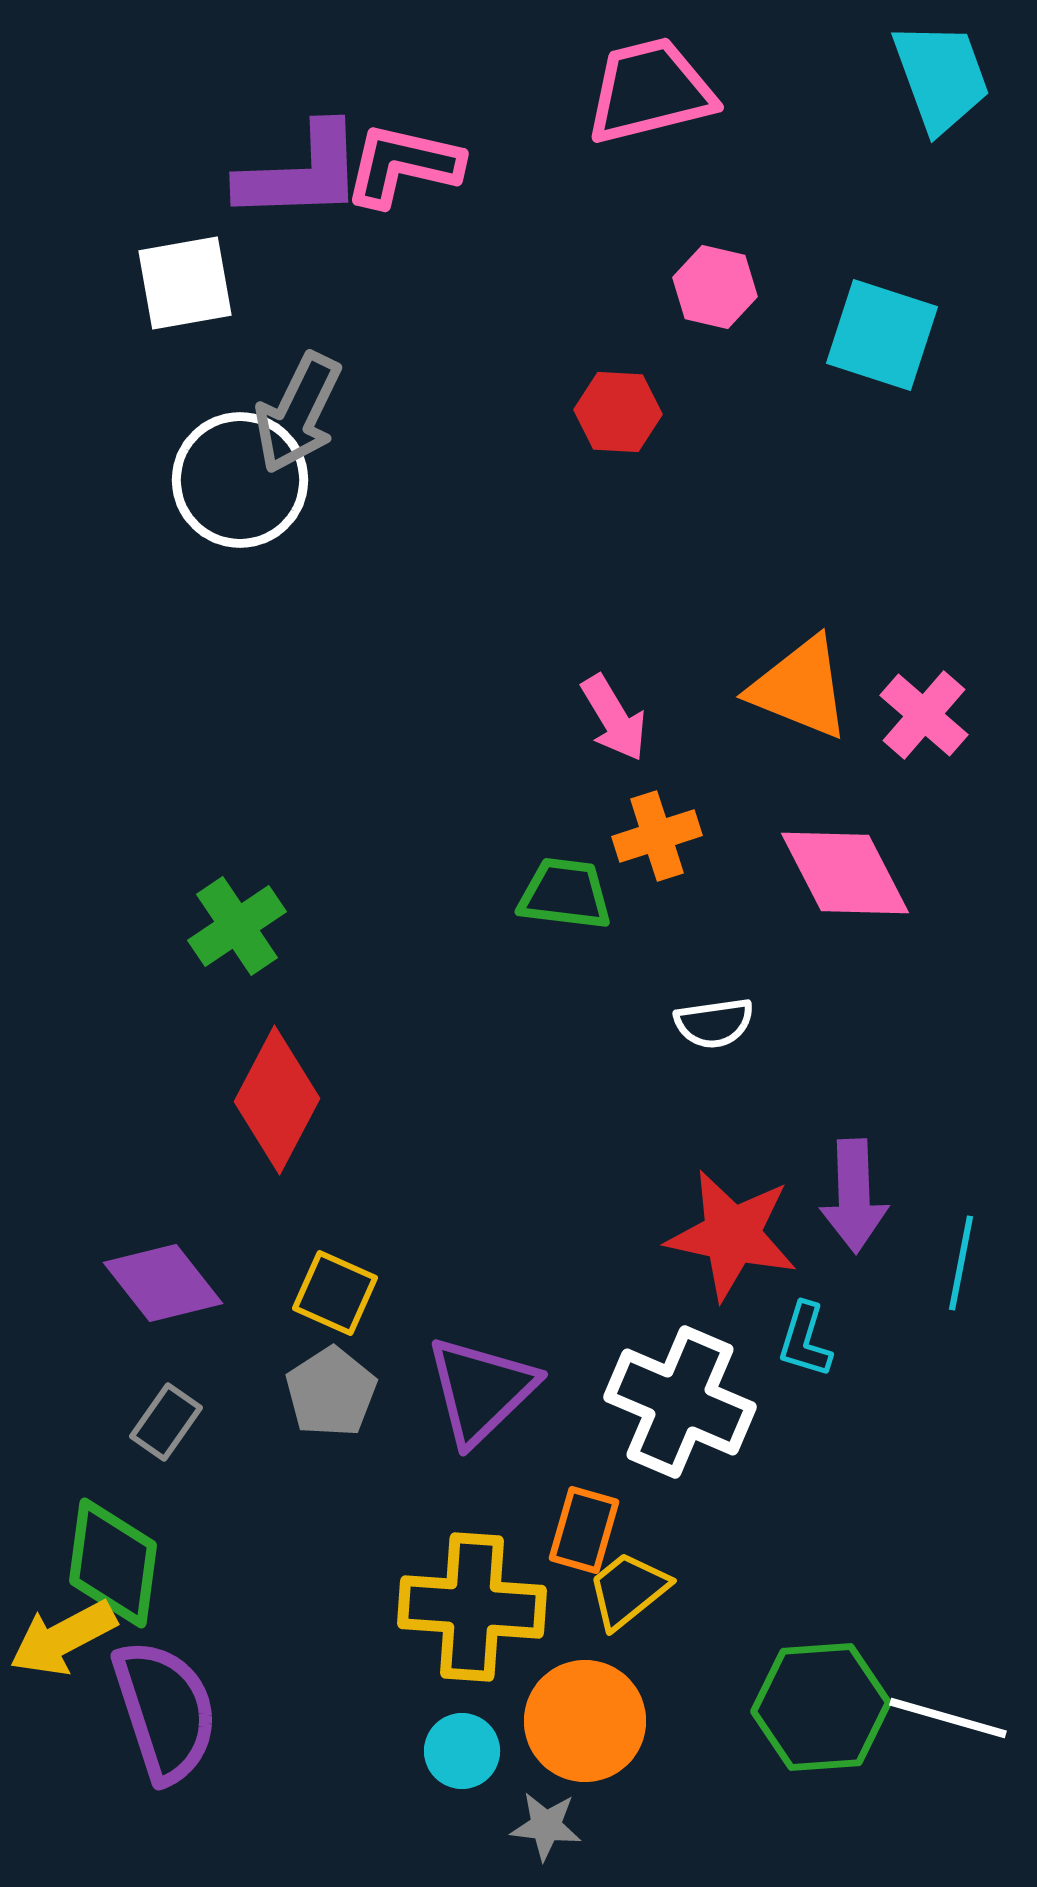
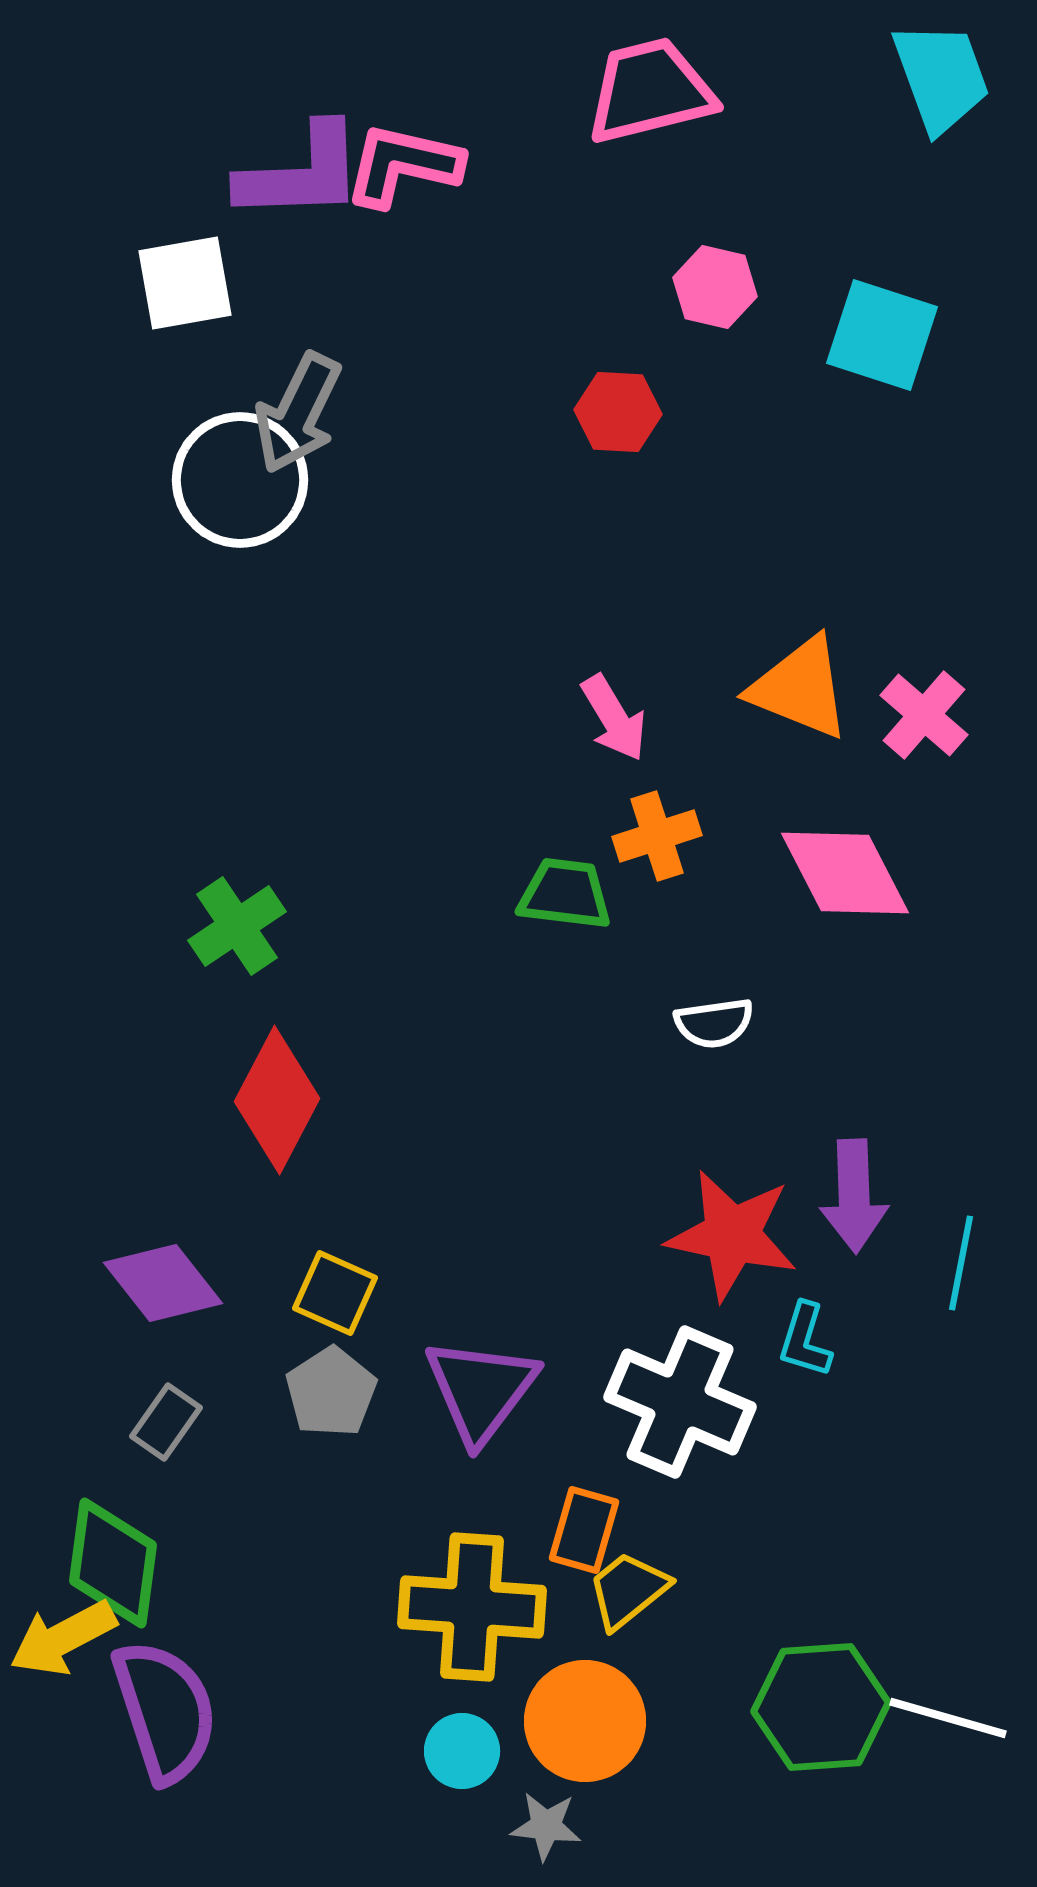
purple triangle: rotated 9 degrees counterclockwise
